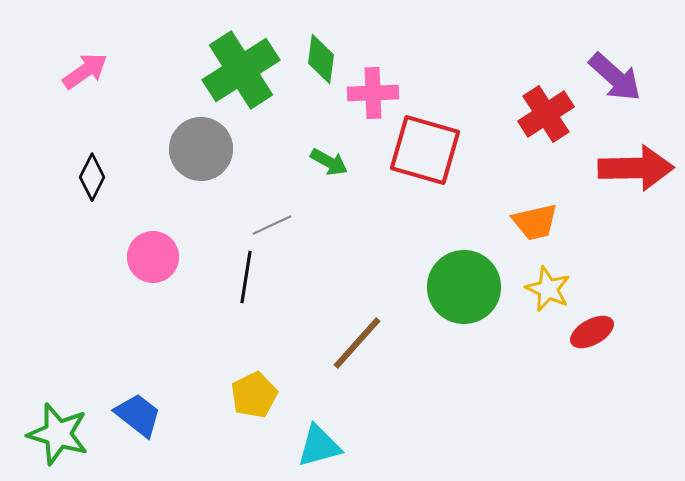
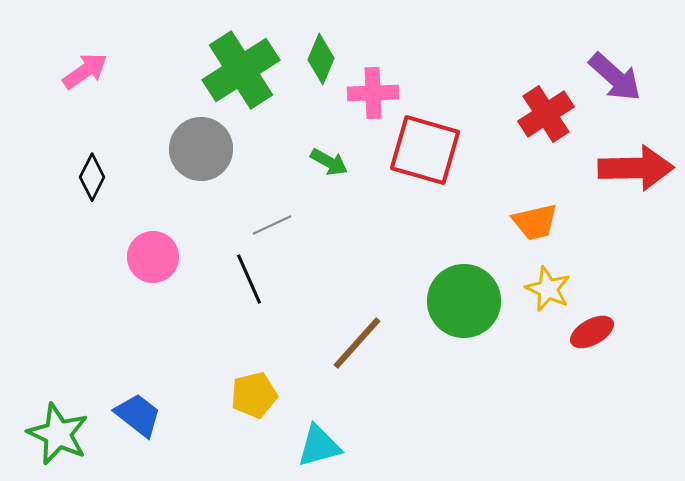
green diamond: rotated 15 degrees clockwise
black line: moved 3 px right, 2 px down; rotated 33 degrees counterclockwise
green circle: moved 14 px down
yellow pentagon: rotated 12 degrees clockwise
green star: rotated 8 degrees clockwise
